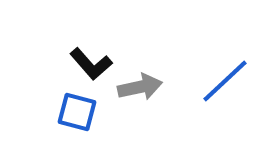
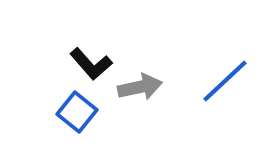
blue square: rotated 24 degrees clockwise
